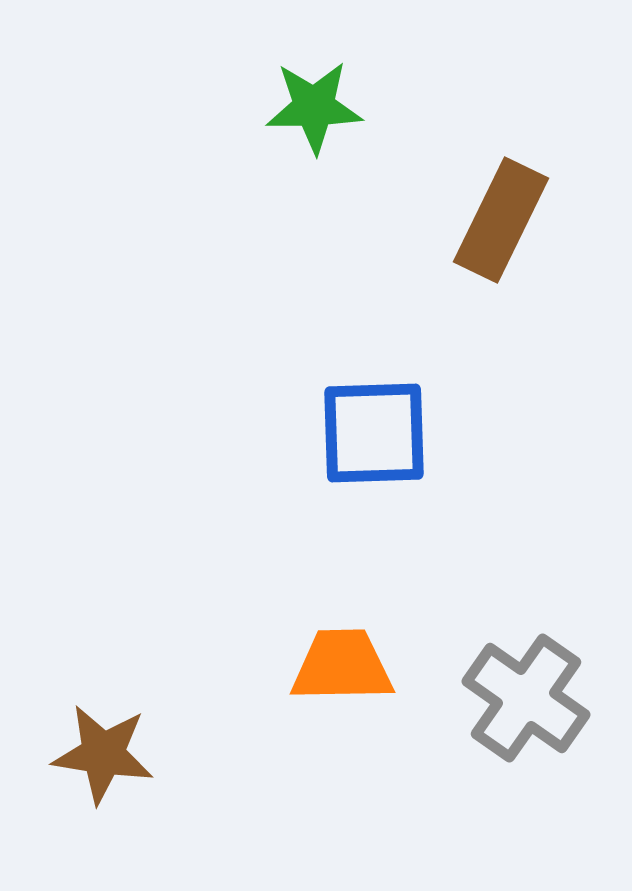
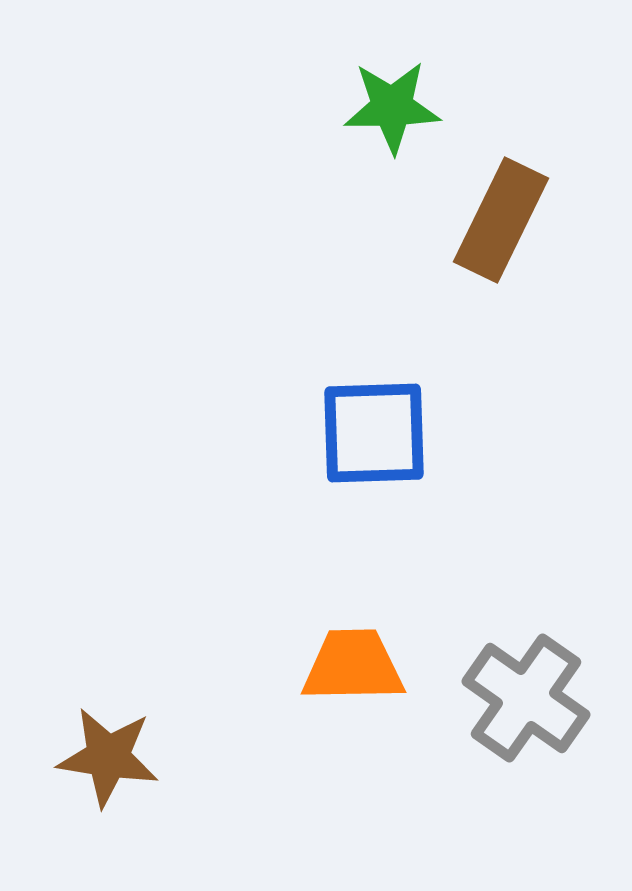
green star: moved 78 px right
orange trapezoid: moved 11 px right
brown star: moved 5 px right, 3 px down
